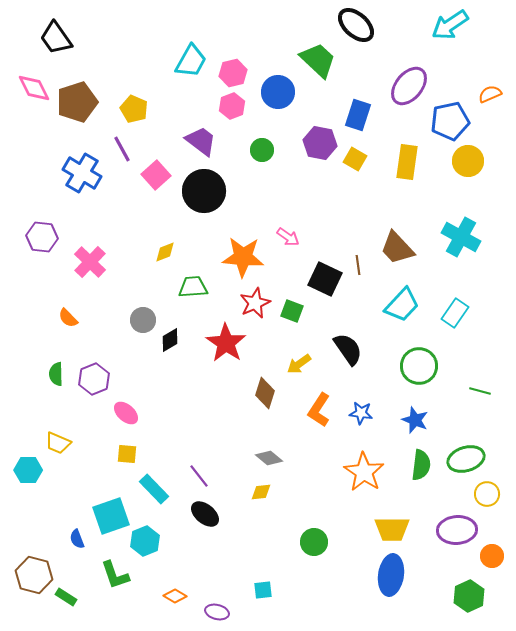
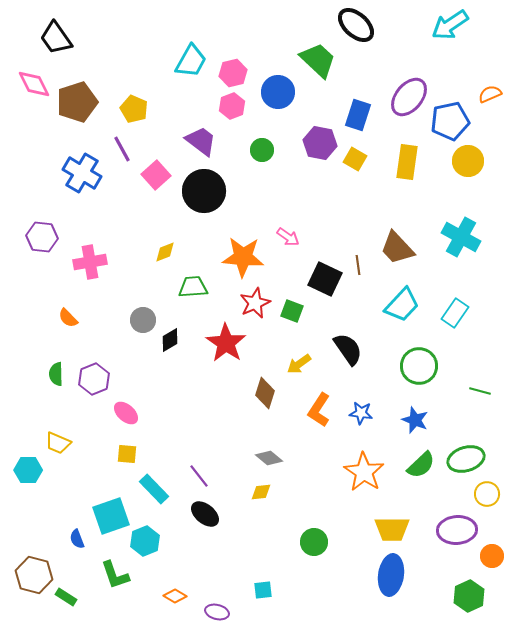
purple ellipse at (409, 86): moved 11 px down
pink diamond at (34, 88): moved 4 px up
pink cross at (90, 262): rotated 36 degrees clockwise
green semicircle at (421, 465): rotated 40 degrees clockwise
